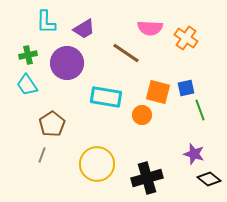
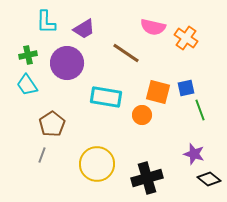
pink semicircle: moved 3 px right, 1 px up; rotated 10 degrees clockwise
